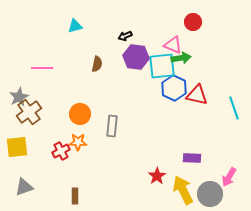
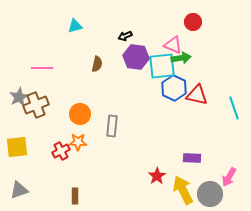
brown cross: moved 7 px right, 7 px up; rotated 15 degrees clockwise
gray triangle: moved 5 px left, 3 px down
